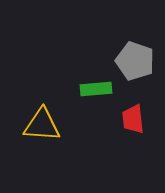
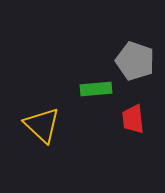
yellow triangle: rotated 39 degrees clockwise
